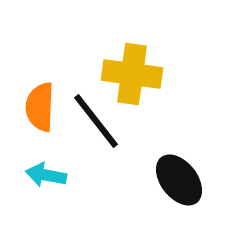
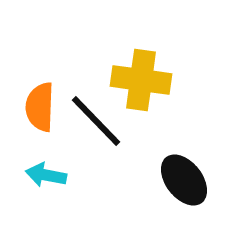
yellow cross: moved 9 px right, 6 px down
black line: rotated 6 degrees counterclockwise
black ellipse: moved 5 px right
